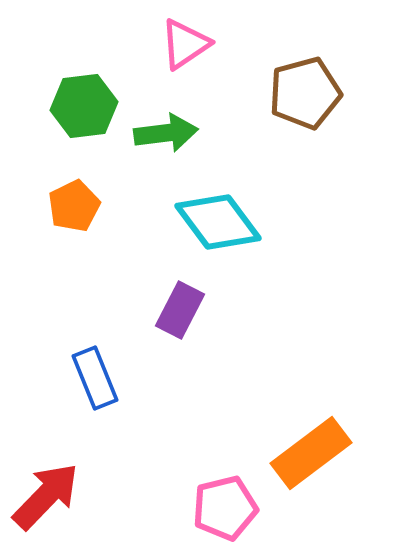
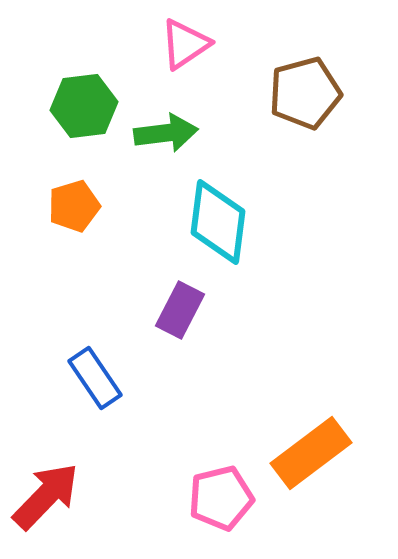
orange pentagon: rotated 9 degrees clockwise
cyan diamond: rotated 44 degrees clockwise
blue rectangle: rotated 12 degrees counterclockwise
pink pentagon: moved 4 px left, 10 px up
